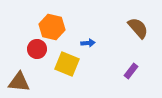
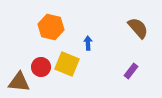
orange hexagon: moved 1 px left
blue arrow: rotated 88 degrees counterclockwise
red circle: moved 4 px right, 18 px down
